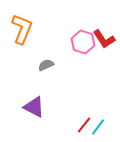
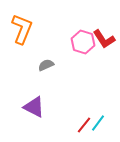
cyan line: moved 4 px up
